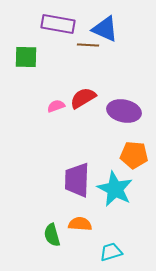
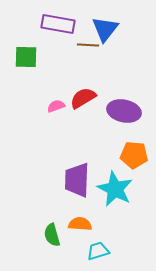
blue triangle: rotated 44 degrees clockwise
cyan trapezoid: moved 13 px left, 1 px up
